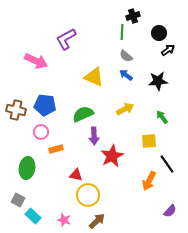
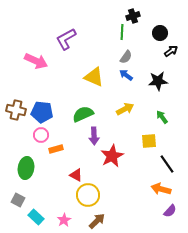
black circle: moved 1 px right
black arrow: moved 3 px right, 1 px down
gray semicircle: moved 1 px down; rotated 96 degrees counterclockwise
blue pentagon: moved 3 px left, 7 px down
pink circle: moved 3 px down
green ellipse: moved 1 px left
red triangle: rotated 16 degrees clockwise
orange arrow: moved 12 px right, 8 px down; rotated 78 degrees clockwise
cyan rectangle: moved 3 px right, 1 px down
pink star: rotated 24 degrees clockwise
